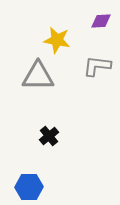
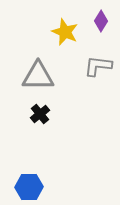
purple diamond: rotated 55 degrees counterclockwise
yellow star: moved 8 px right, 8 px up; rotated 12 degrees clockwise
gray L-shape: moved 1 px right
black cross: moved 9 px left, 22 px up
